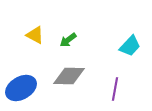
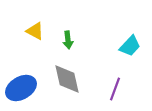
yellow triangle: moved 4 px up
green arrow: rotated 60 degrees counterclockwise
gray diamond: moved 2 px left, 3 px down; rotated 76 degrees clockwise
purple line: rotated 10 degrees clockwise
